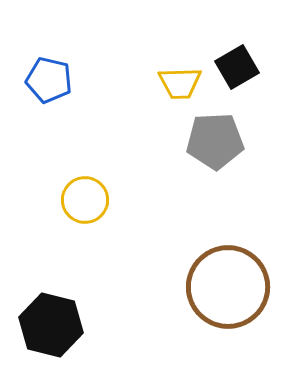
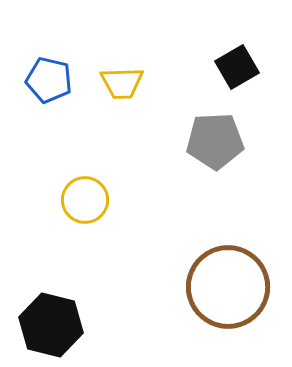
yellow trapezoid: moved 58 px left
